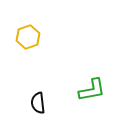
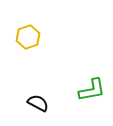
black semicircle: rotated 125 degrees clockwise
